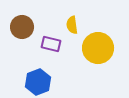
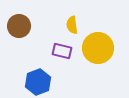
brown circle: moved 3 px left, 1 px up
purple rectangle: moved 11 px right, 7 px down
